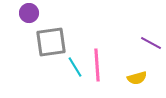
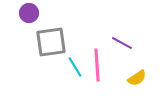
purple line: moved 29 px left
yellow semicircle: rotated 18 degrees counterclockwise
